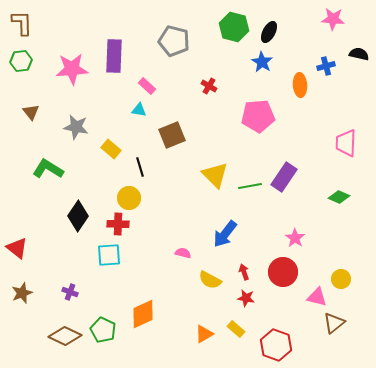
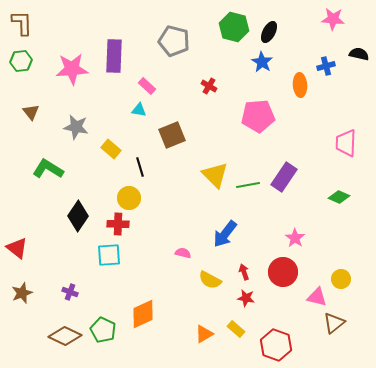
green line at (250, 186): moved 2 px left, 1 px up
